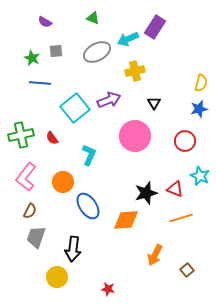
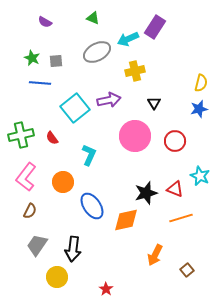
gray square: moved 10 px down
purple arrow: rotated 10 degrees clockwise
red circle: moved 10 px left
blue ellipse: moved 4 px right
orange diamond: rotated 8 degrees counterclockwise
gray trapezoid: moved 1 px right, 8 px down; rotated 15 degrees clockwise
red star: moved 2 px left; rotated 24 degrees clockwise
